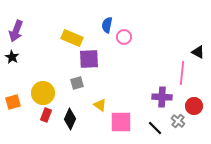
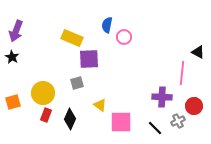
gray cross: rotated 24 degrees clockwise
